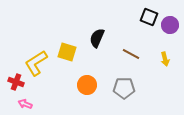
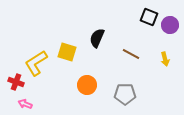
gray pentagon: moved 1 px right, 6 px down
